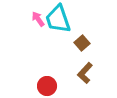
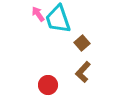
pink arrow: moved 5 px up
brown L-shape: moved 2 px left, 1 px up
red circle: moved 1 px right, 1 px up
